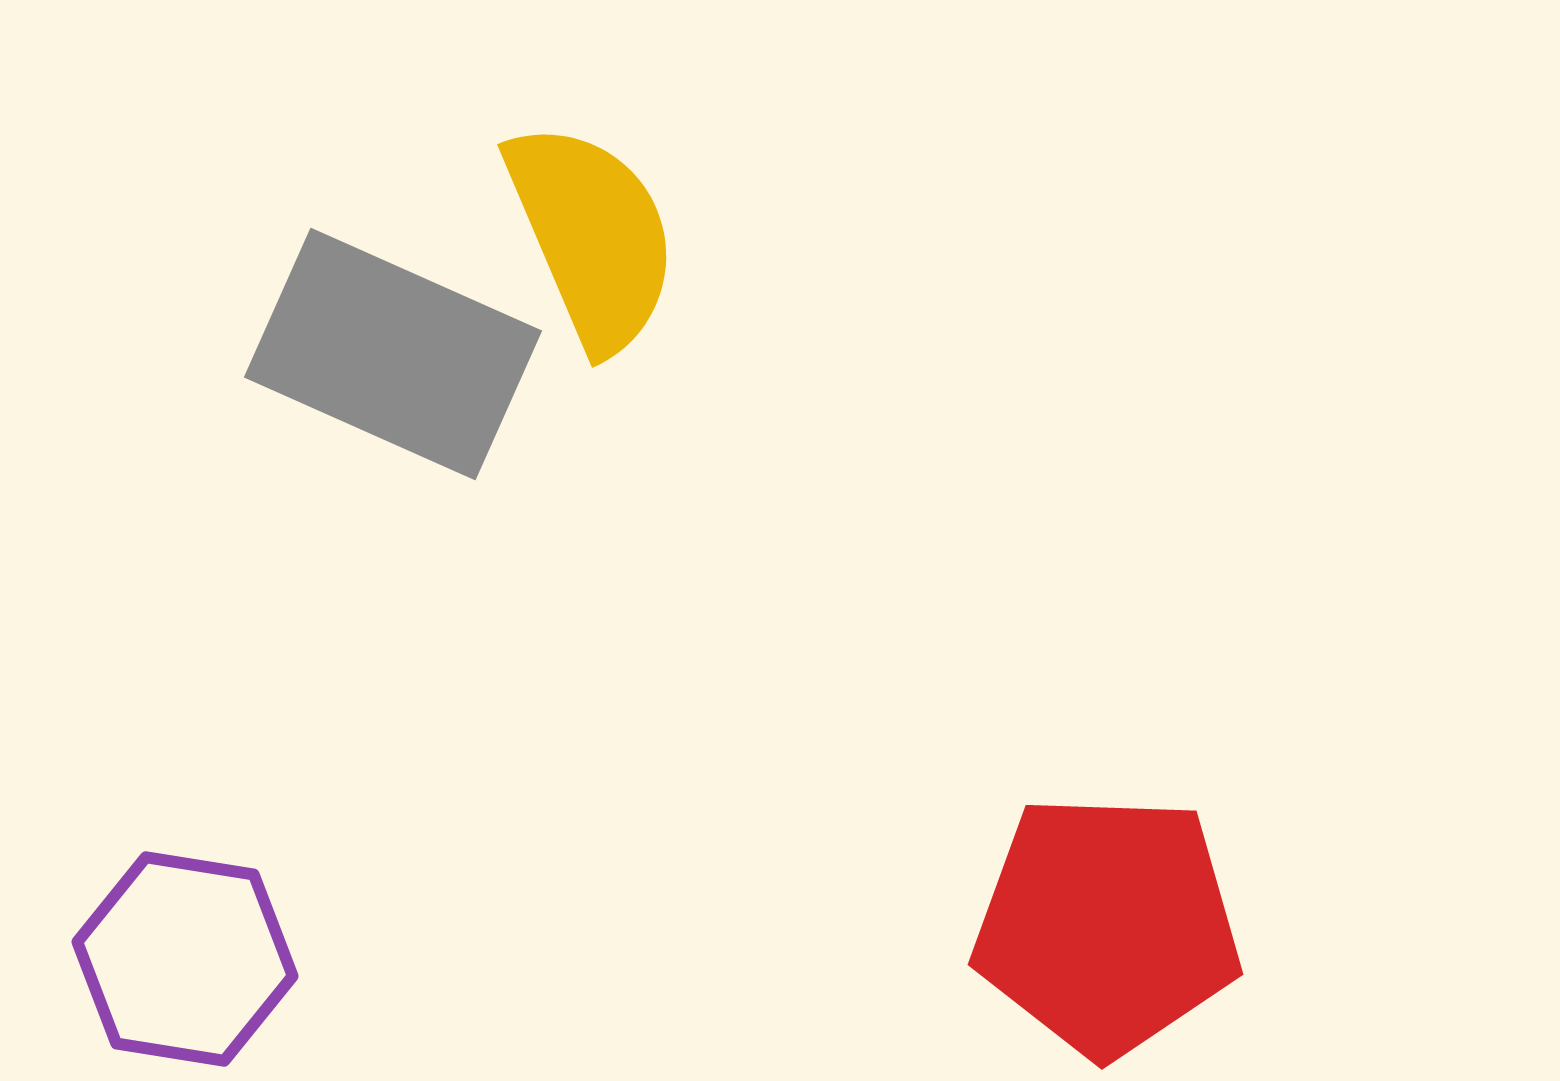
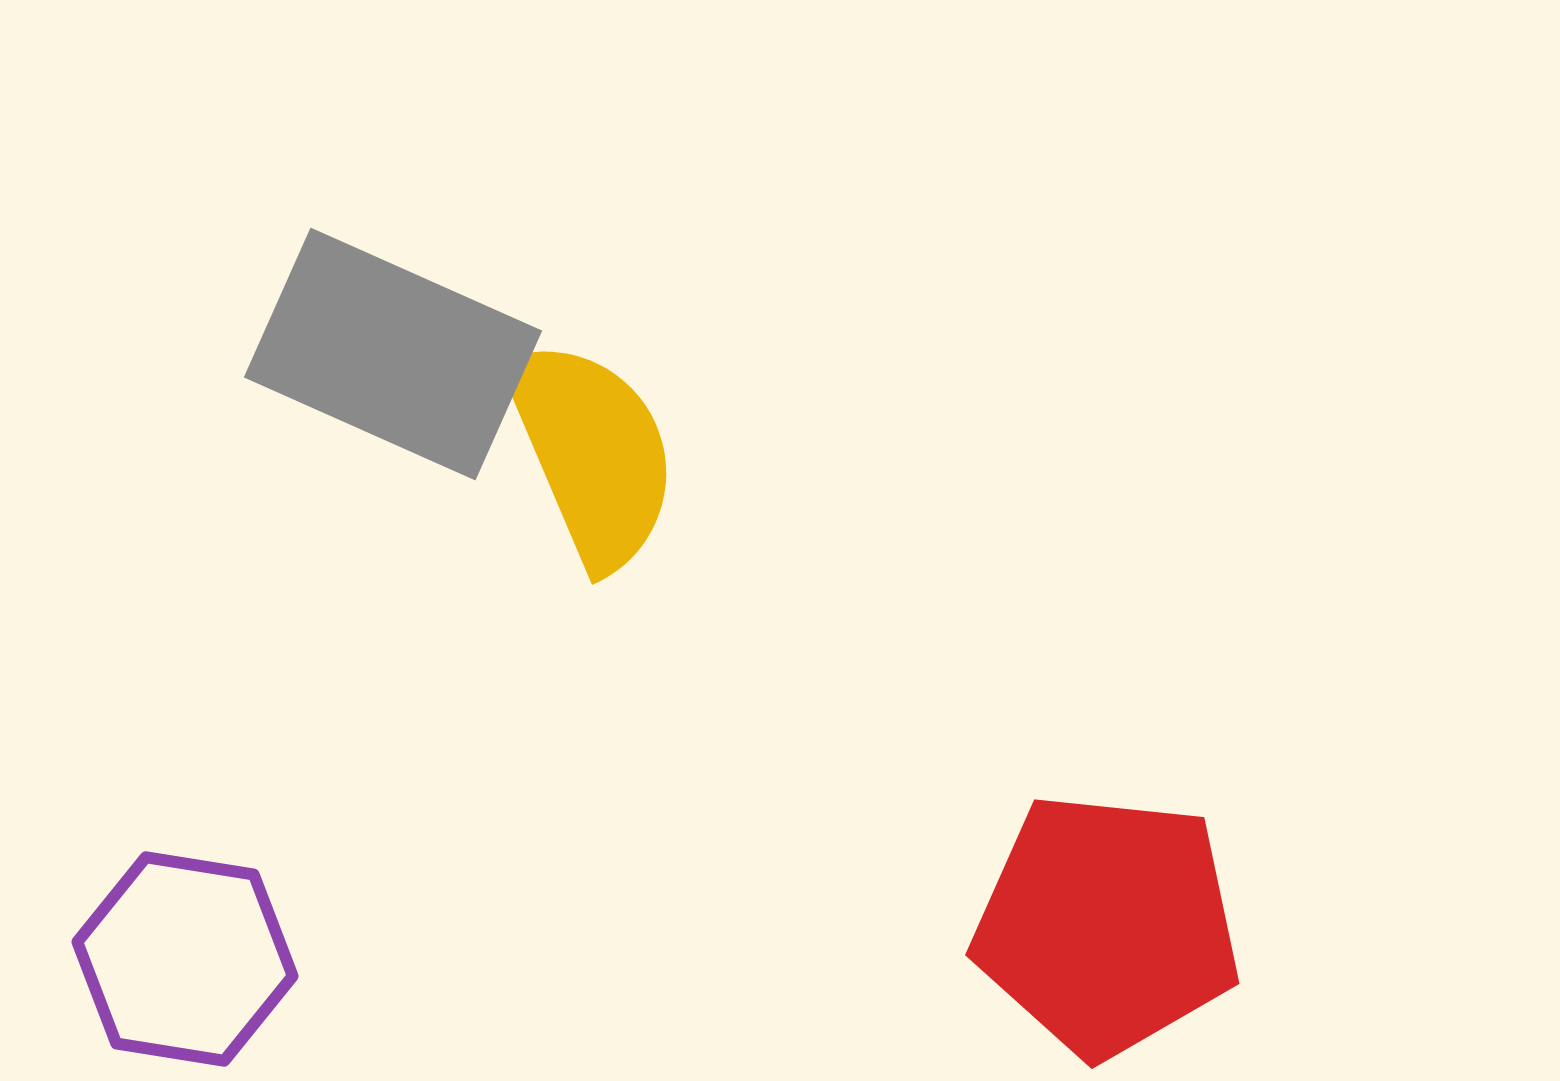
yellow semicircle: moved 217 px down
red pentagon: rotated 4 degrees clockwise
